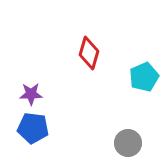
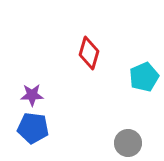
purple star: moved 1 px right, 1 px down
